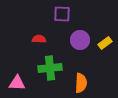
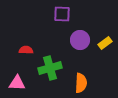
red semicircle: moved 13 px left, 11 px down
green cross: rotated 10 degrees counterclockwise
